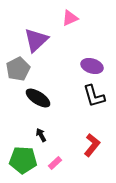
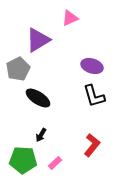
purple triangle: moved 2 px right; rotated 12 degrees clockwise
black arrow: rotated 120 degrees counterclockwise
